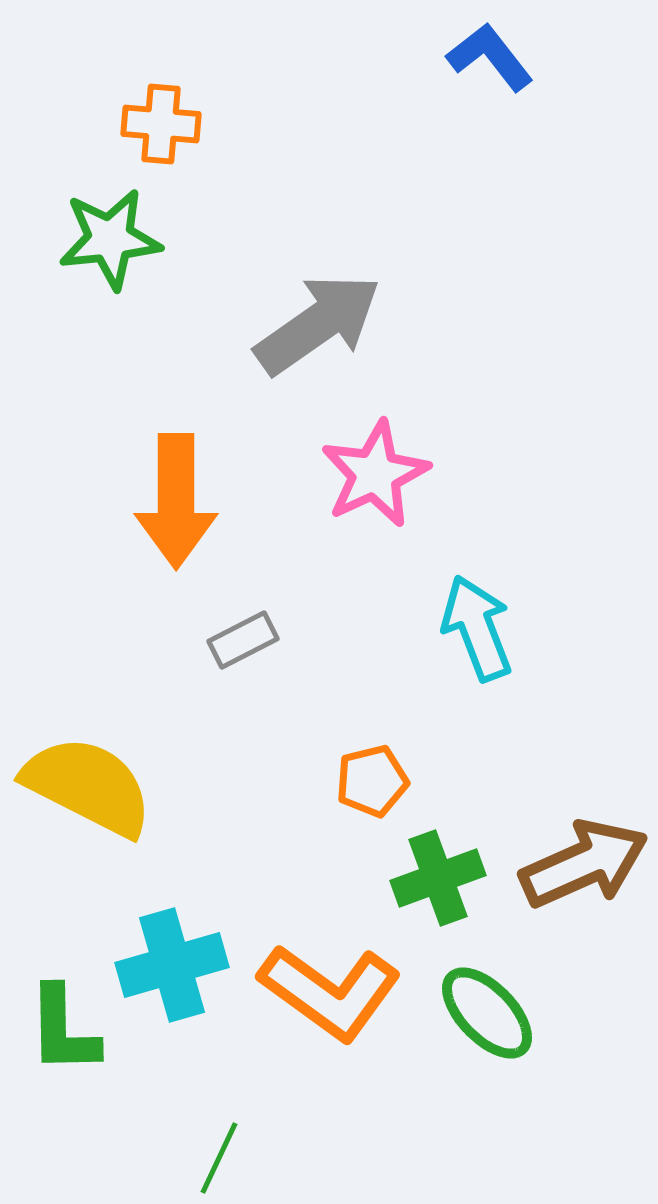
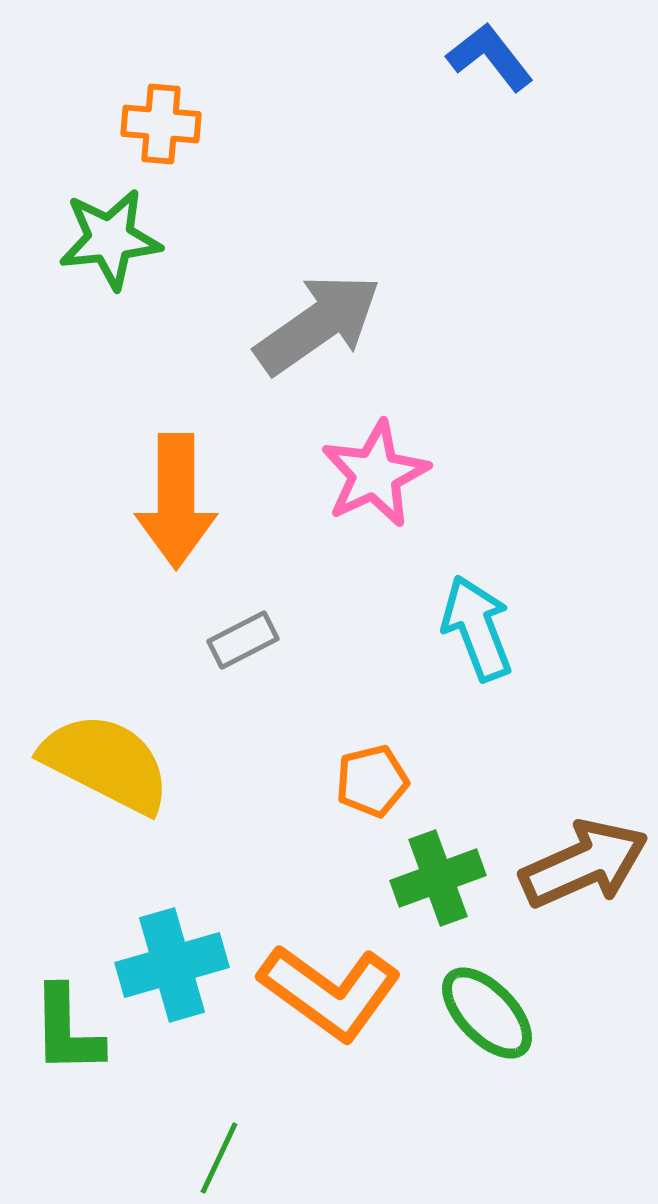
yellow semicircle: moved 18 px right, 23 px up
green L-shape: moved 4 px right
